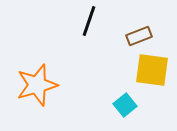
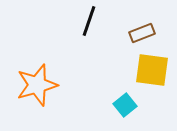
brown rectangle: moved 3 px right, 3 px up
